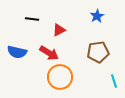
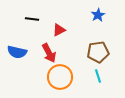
blue star: moved 1 px right, 1 px up
red arrow: rotated 30 degrees clockwise
cyan line: moved 16 px left, 5 px up
